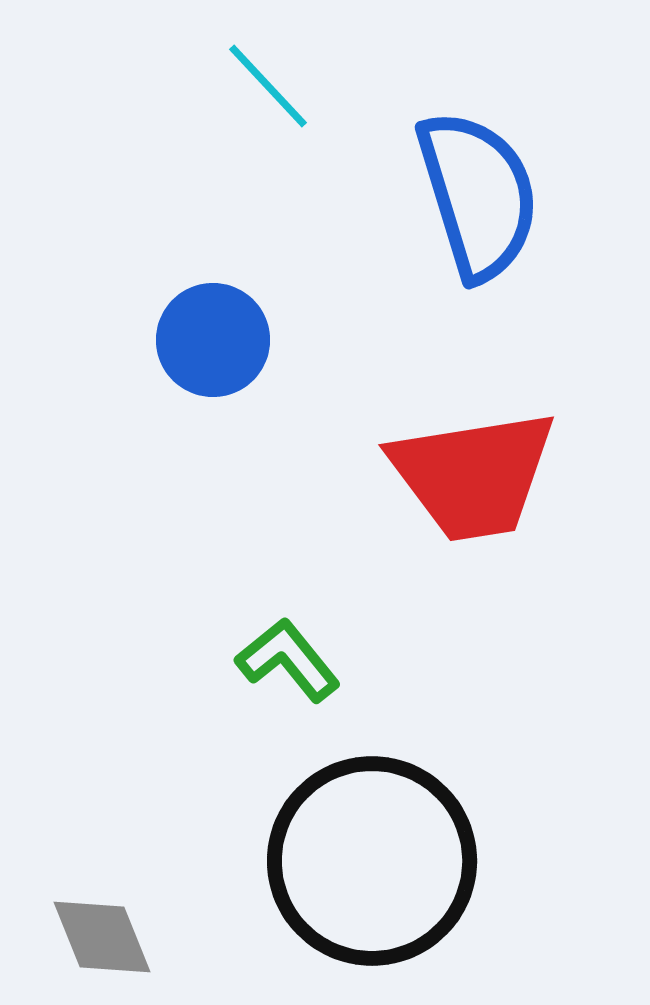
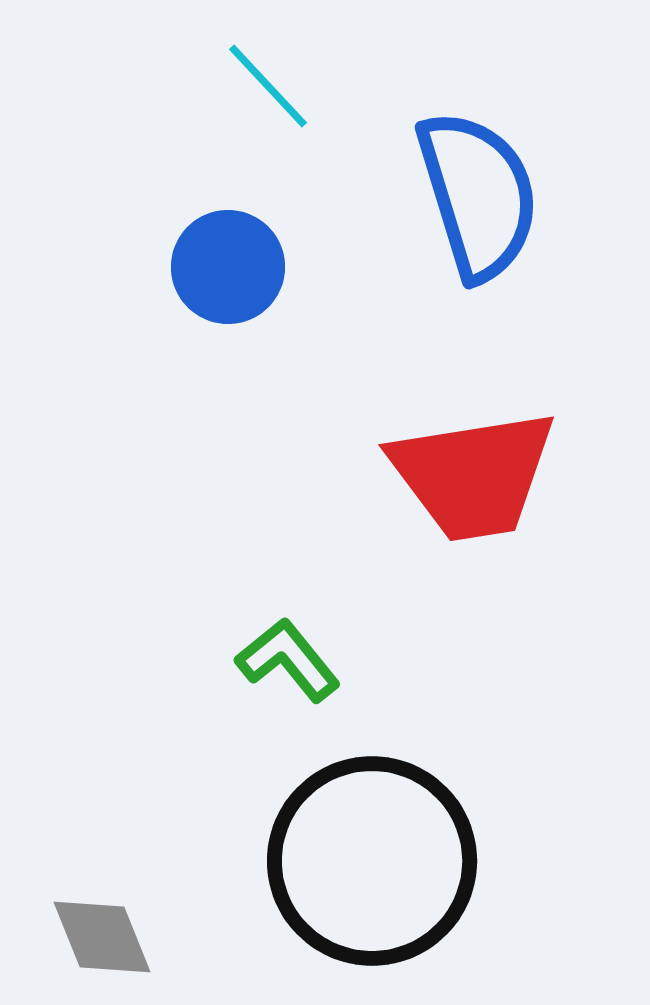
blue circle: moved 15 px right, 73 px up
